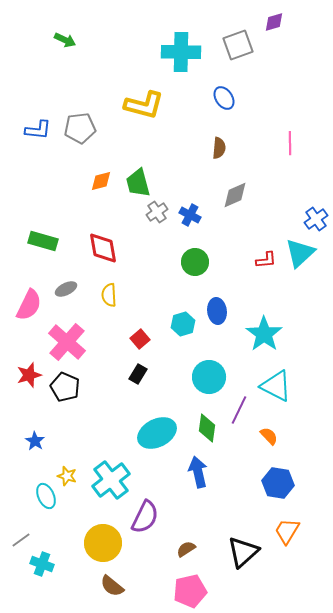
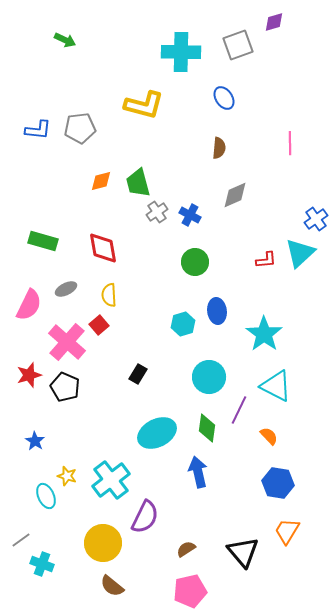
red square at (140, 339): moved 41 px left, 14 px up
black triangle at (243, 552): rotated 28 degrees counterclockwise
